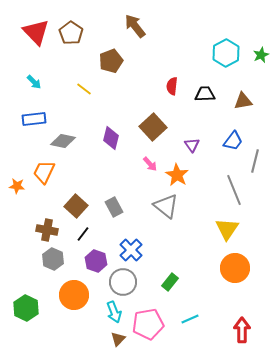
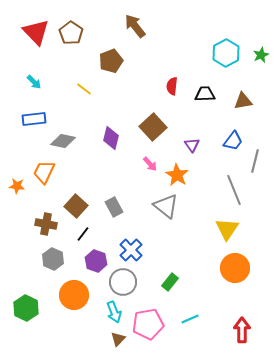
brown cross at (47, 230): moved 1 px left, 6 px up
